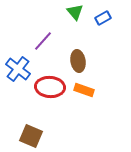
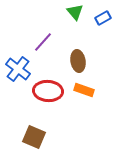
purple line: moved 1 px down
red ellipse: moved 2 px left, 4 px down
brown square: moved 3 px right, 1 px down
